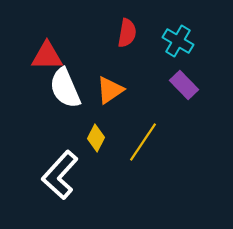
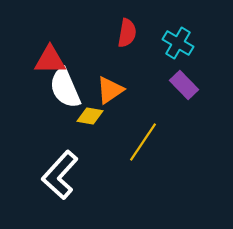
cyan cross: moved 2 px down
red triangle: moved 3 px right, 4 px down
yellow diamond: moved 6 px left, 22 px up; rotated 72 degrees clockwise
